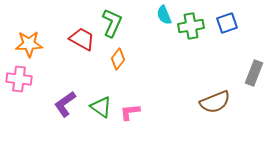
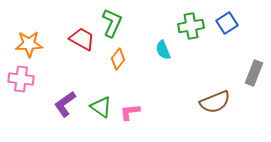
cyan semicircle: moved 1 px left, 35 px down
blue square: rotated 15 degrees counterclockwise
pink cross: moved 2 px right
